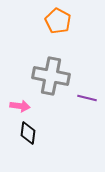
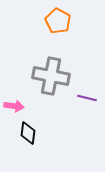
pink arrow: moved 6 px left
